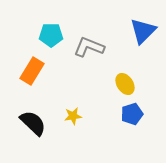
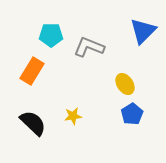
blue pentagon: rotated 15 degrees counterclockwise
